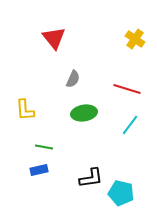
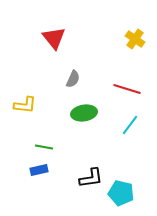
yellow L-shape: moved 5 px up; rotated 80 degrees counterclockwise
